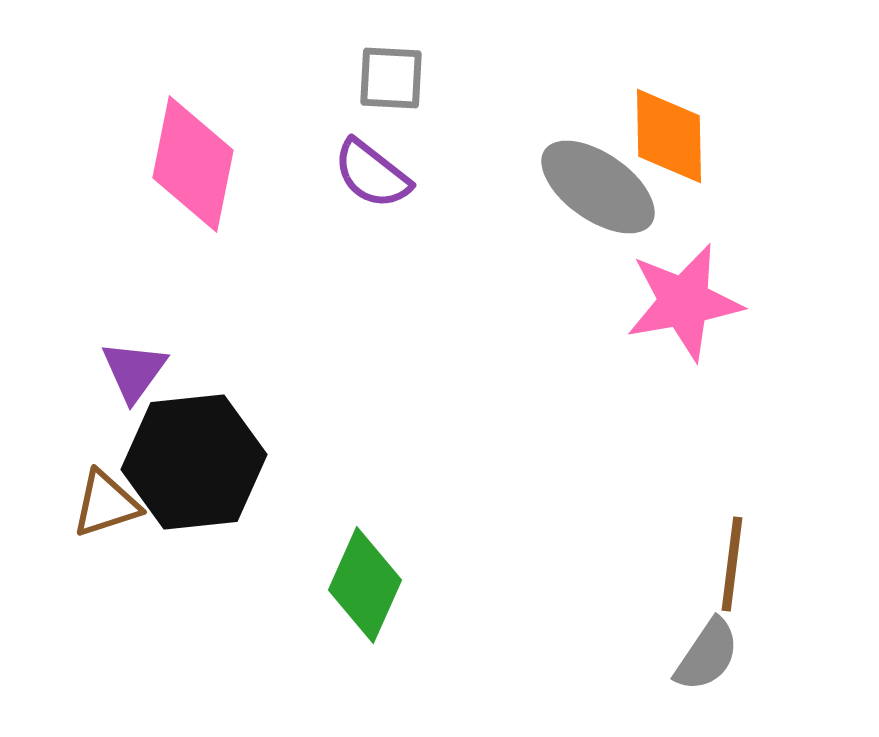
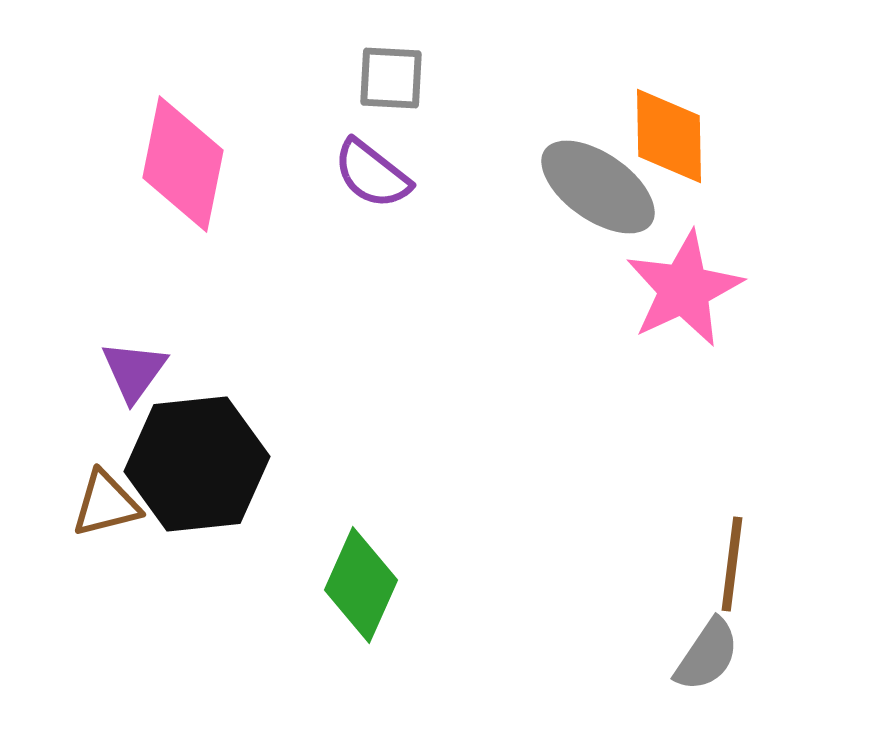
pink diamond: moved 10 px left
pink star: moved 13 px up; rotated 15 degrees counterclockwise
black hexagon: moved 3 px right, 2 px down
brown triangle: rotated 4 degrees clockwise
green diamond: moved 4 px left
